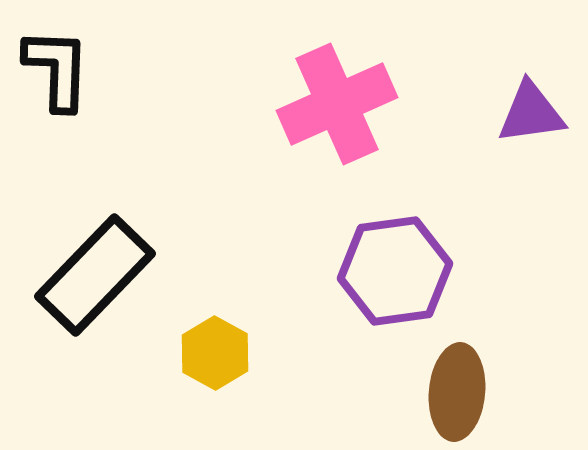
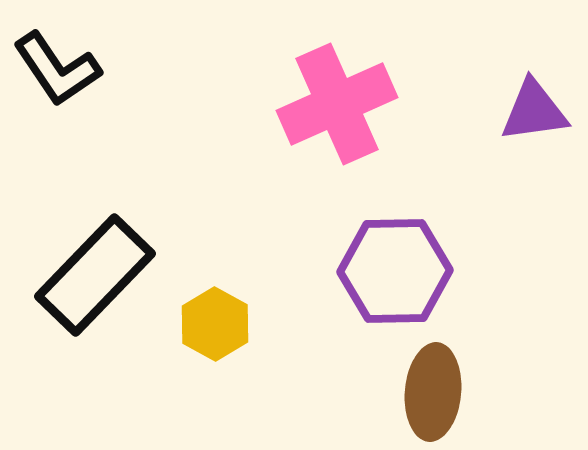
black L-shape: rotated 144 degrees clockwise
purple triangle: moved 3 px right, 2 px up
purple hexagon: rotated 7 degrees clockwise
yellow hexagon: moved 29 px up
brown ellipse: moved 24 px left
